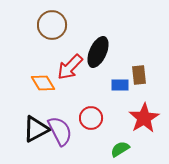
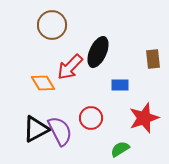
brown rectangle: moved 14 px right, 16 px up
red star: rotated 12 degrees clockwise
